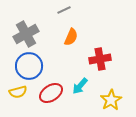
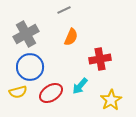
blue circle: moved 1 px right, 1 px down
